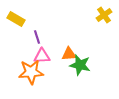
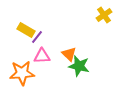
yellow rectangle: moved 10 px right, 11 px down
purple line: rotated 56 degrees clockwise
orange triangle: rotated 49 degrees clockwise
green star: moved 1 px left, 1 px down
orange star: moved 9 px left, 1 px down
